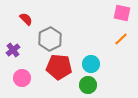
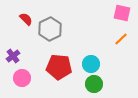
gray hexagon: moved 10 px up
purple cross: moved 6 px down
green circle: moved 6 px right, 1 px up
